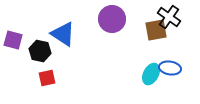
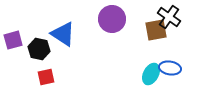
purple square: rotated 30 degrees counterclockwise
black hexagon: moved 1 px left, 2 px up
red square: moved 1 px left, 1 px up
